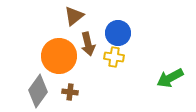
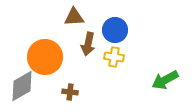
brown triangle: moved 1 px down; rotated 35 degrees clockwise
blue circle: moved 3 px left, 3 px up
brown arrow: rotated 25 degrees clockwise
orange circle: moved 14 px left, 1 px down
green arrow: moved 5 px left, 2 px down
gray diamond: moved 16 px left, 5 px up; rotated 24 degrees clockwise
